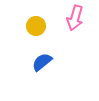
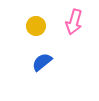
pink arrow: moved 1 px left, 4 px down
